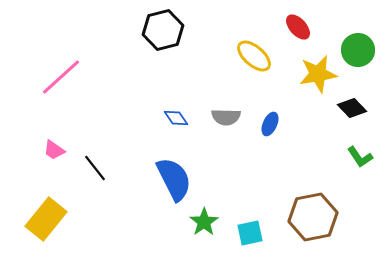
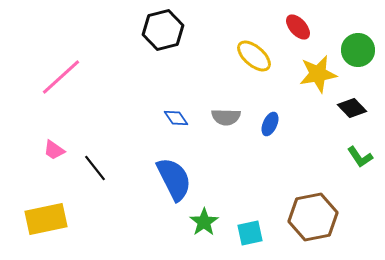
yellow rectangle: rotated 39 degrees clockwise
